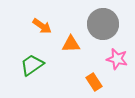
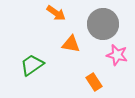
orange arrow: moved 14 px right, 13 px up
orange triangle: rotated 12 degrees clockwise
pink star: moved 4 px up
